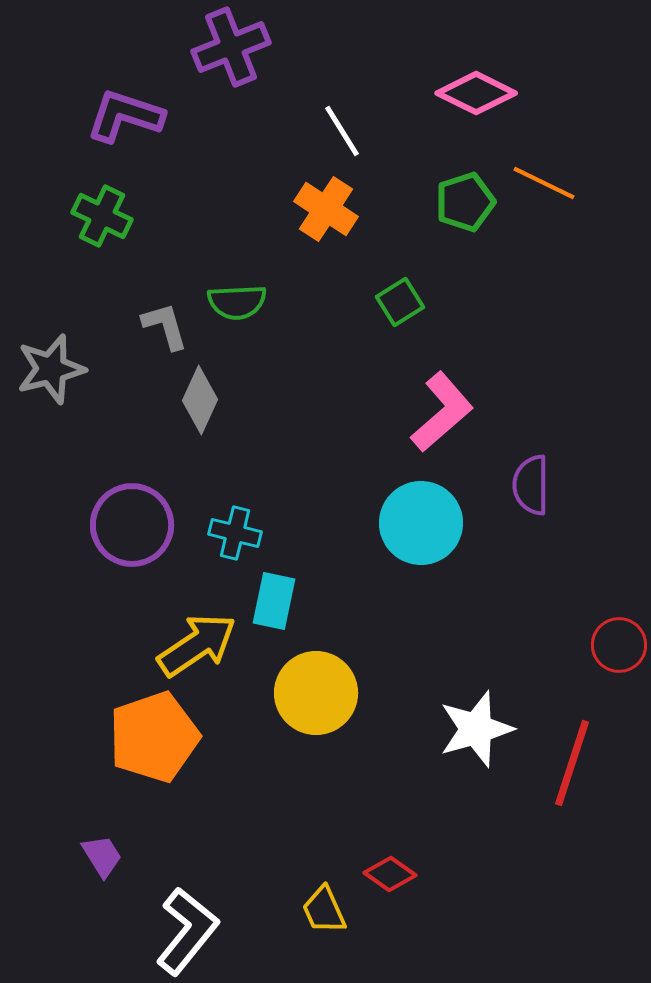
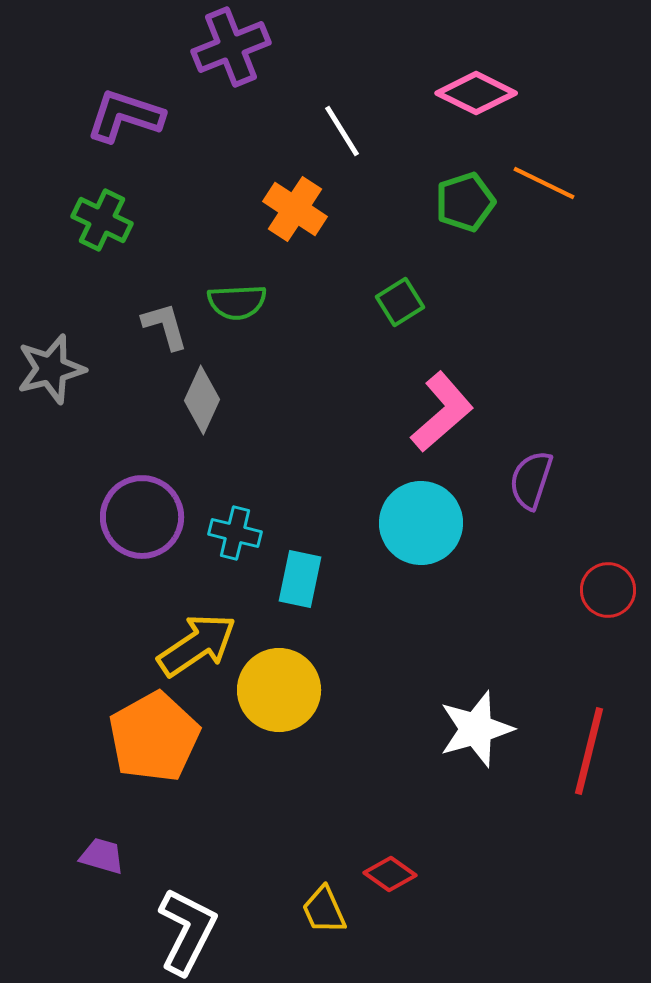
orange cross: moved 31 px left
green cross: moved 4 px down
gray diamond: moved 2 px right
purple semicircle: moved 5 px up; rotated 18 degrees clockwise
purple circle: moved 10 px right, 8 px up
cyan rectangle: moved 26 px right, 22 px up
red circle: moved 11 px left, 55 px up
yellow circle: moved 37 px left, 3 px up
orange pentagon: rotated 10 degrees counterclockwise
red line: moved 17 px right, 12 px up; rotated 4 degrees counterclockwise
purple trapezoid: rotated 42 degrees counterclockwise
white L-shape: rotated 12 degrees counterclockwise
